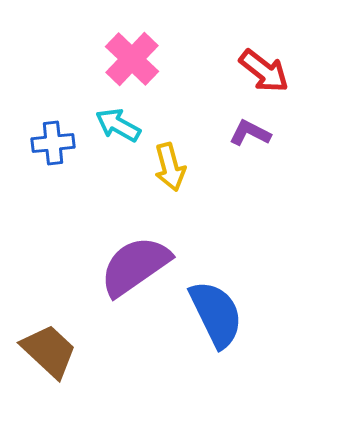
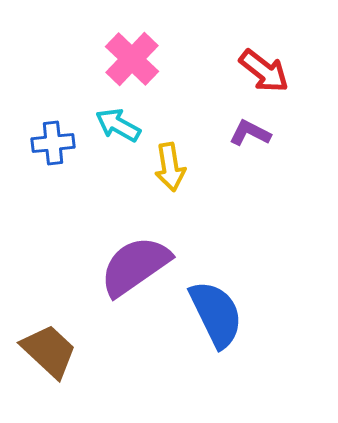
yellow arrow: rotated 6 degrees clockwise
